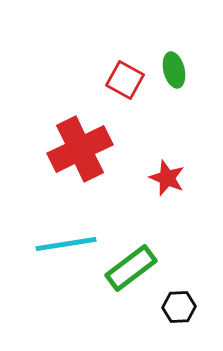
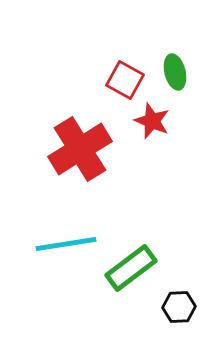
green ellipse: moved 1 px right, 2 px down
red cross: rotated 6 degrees counterclockwise
red star: moved 15 px left, 57 px up
